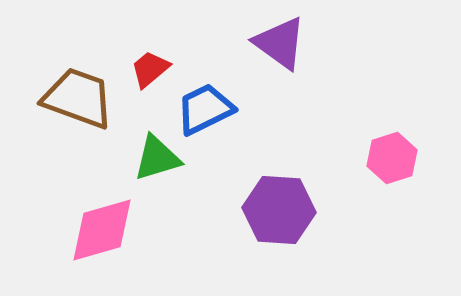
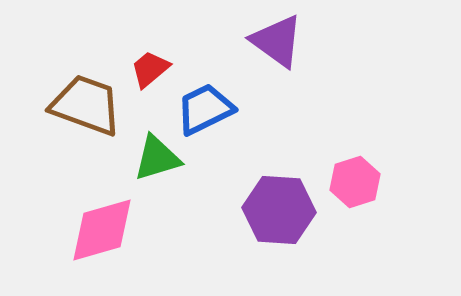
purple triangle: moved 3 px left, 2 px up
brown trapezoid: moved 8 px right, 7 px down
pink hexagon: moved 37 px left, 24 px down
